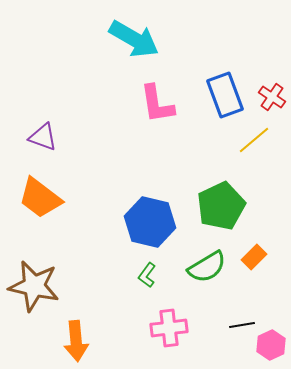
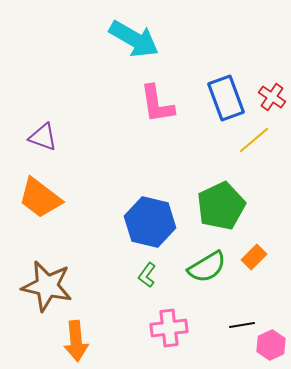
blue rectangle: moved 1 px right, 3 px down
brown star: moved 13 px right
